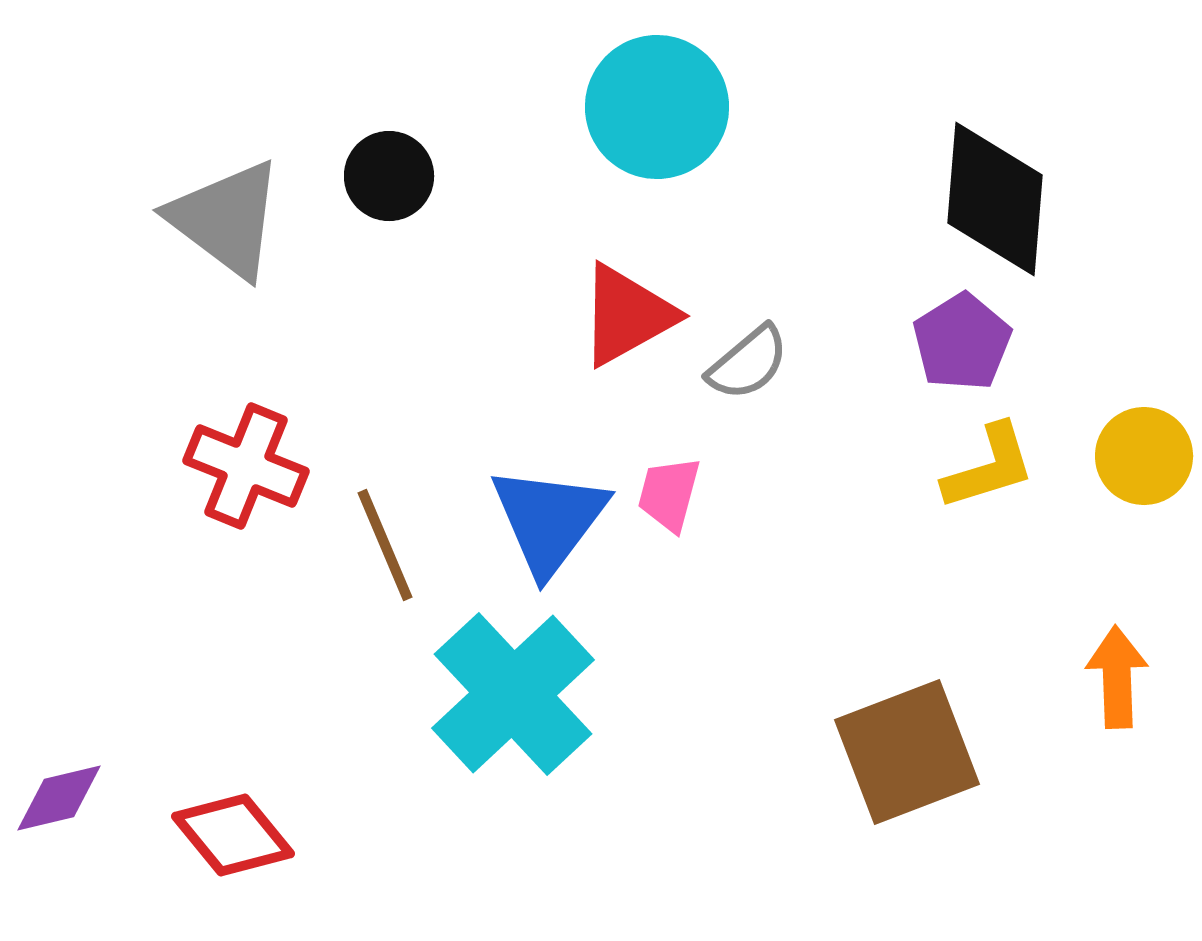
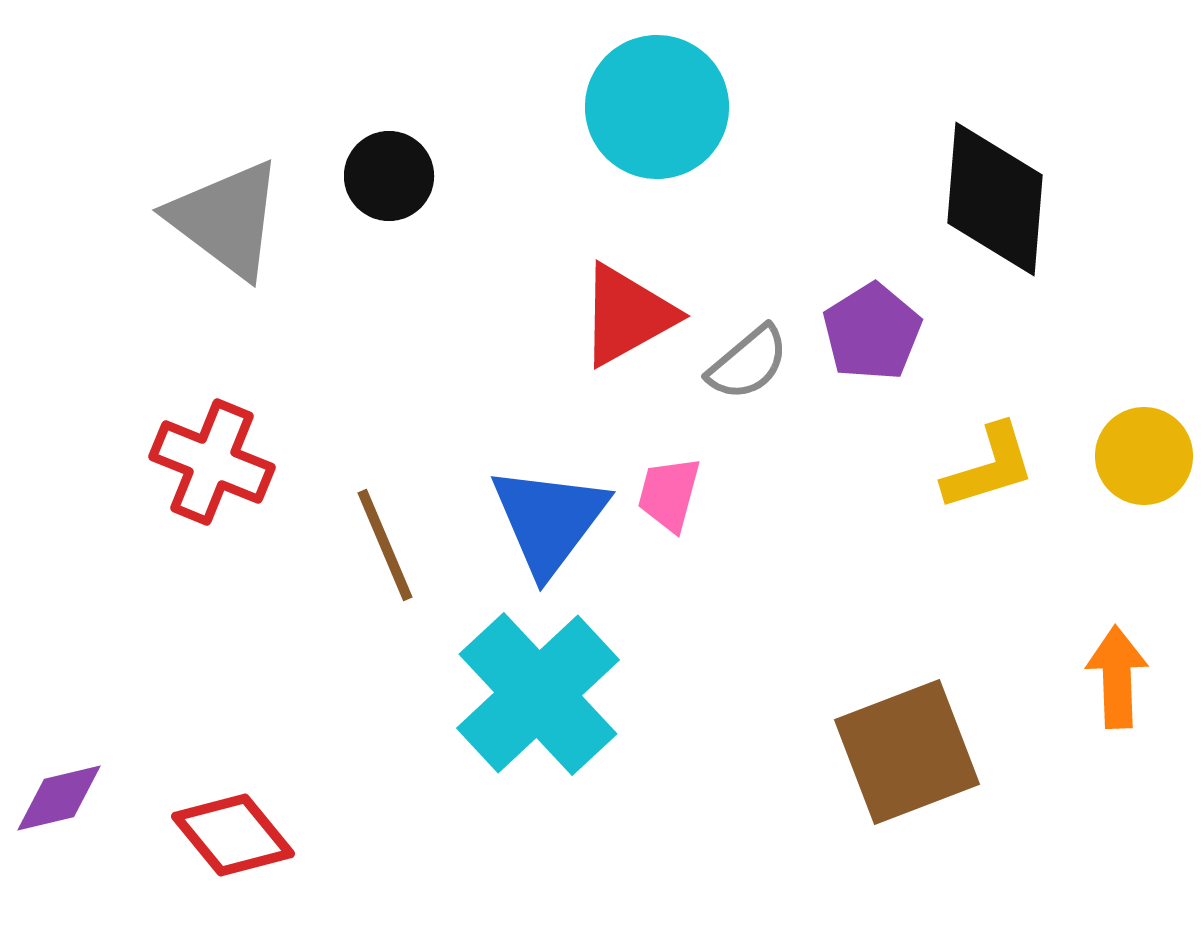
purple pentagon: moved 90 px left, 10 px up
red cross: moved 34 px left, 4 px up
cyan cross: moved 25 px right
